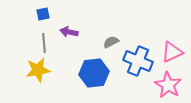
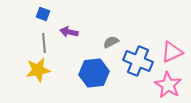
blue square: rotated 32 degrees clockwise
